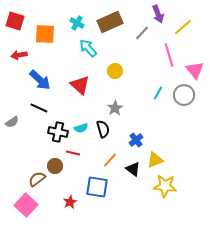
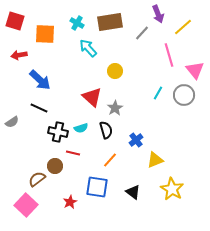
brown rectangle: rotated 15 degrees clockwise
red triangle: moved 12 px right, 12 px down
black semicircle: moved 3 px right, 1 px down
black triangle: moved 23 px down
yellow star: moved 7 px right, 3 px down; rotated 25 degrees clockwise
